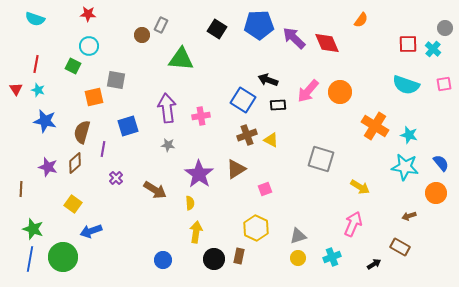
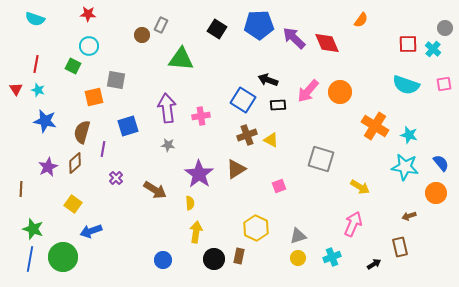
purple star at (48, 167): rotated 30 degrees clockwise
pink square at (265, 189): moved 14 px right, 3 px up
brown rectangle at (400, 247): rotated 48 degrees clockwise
